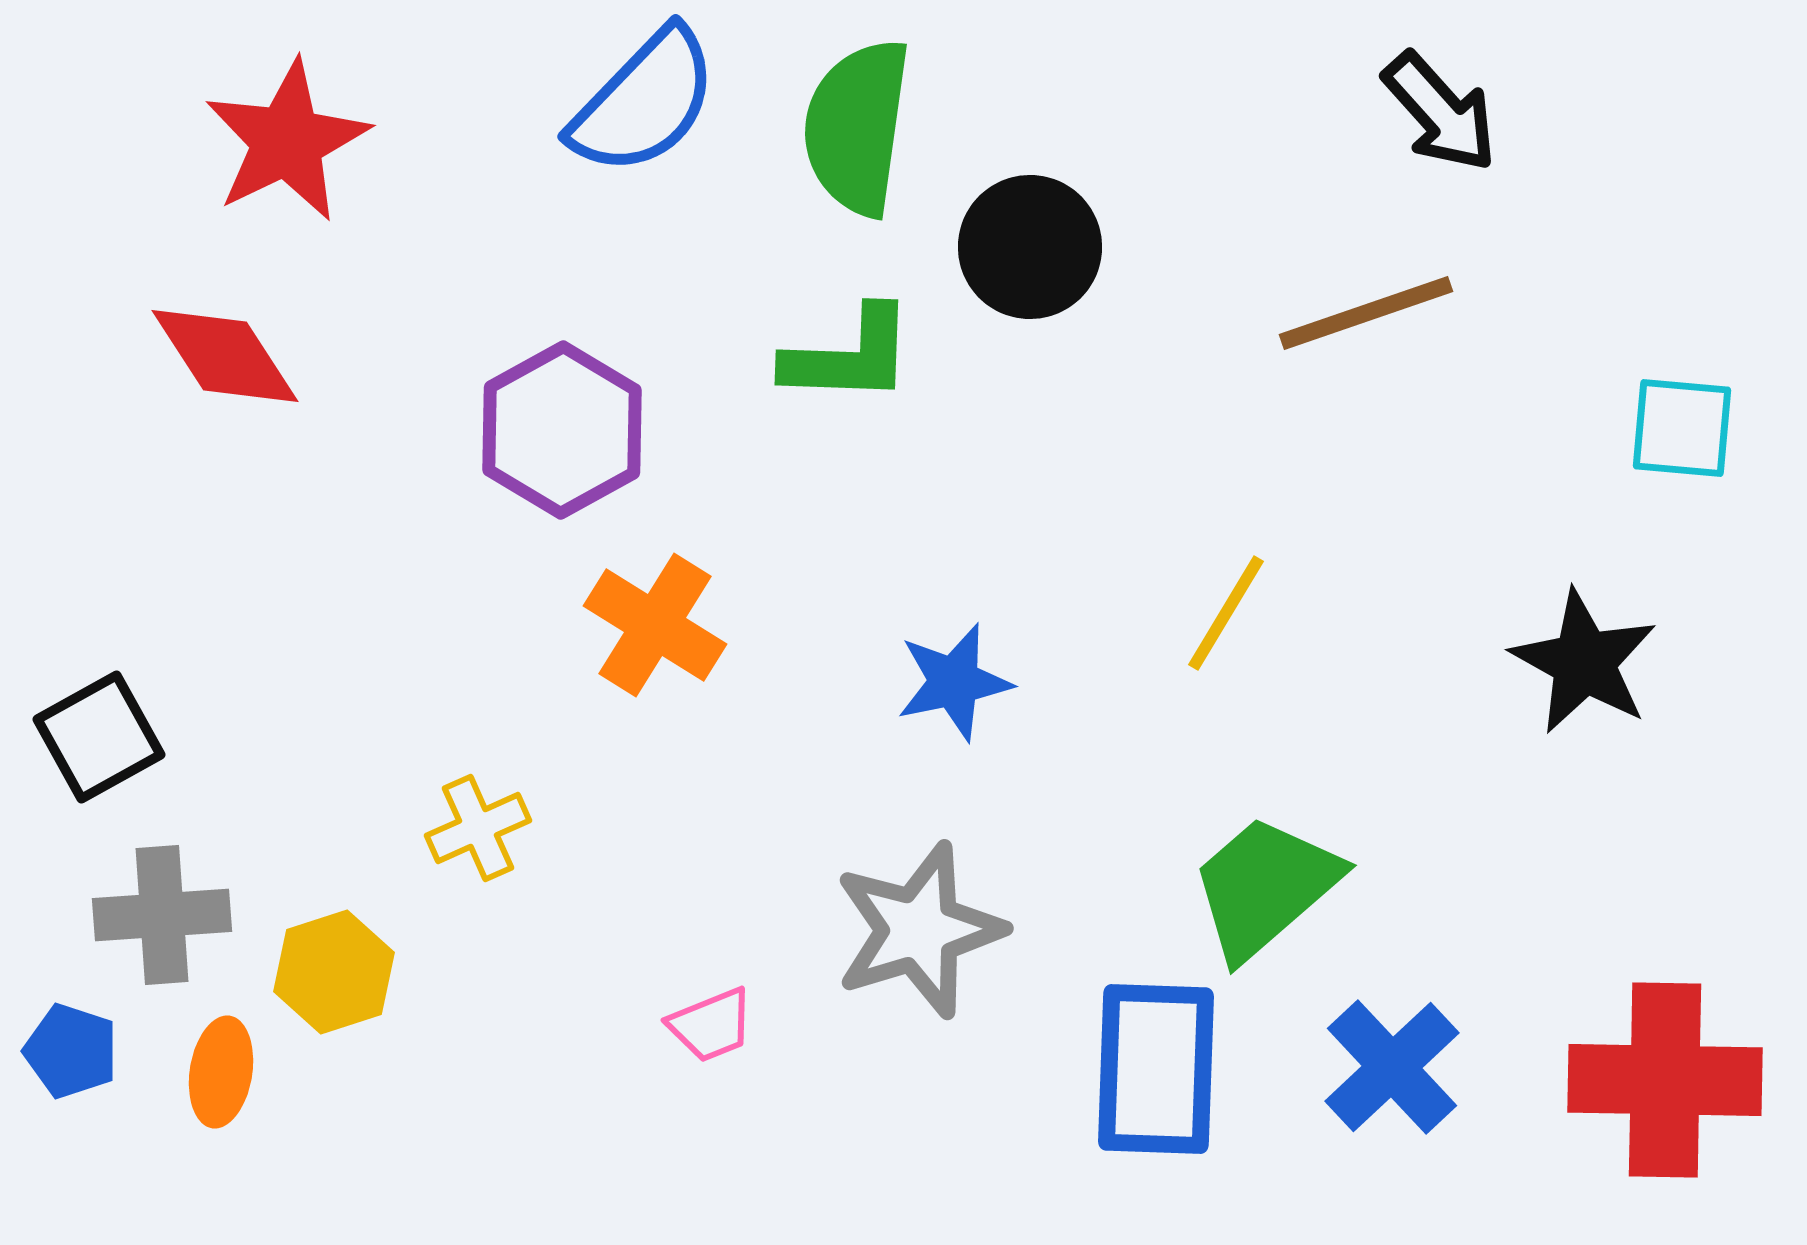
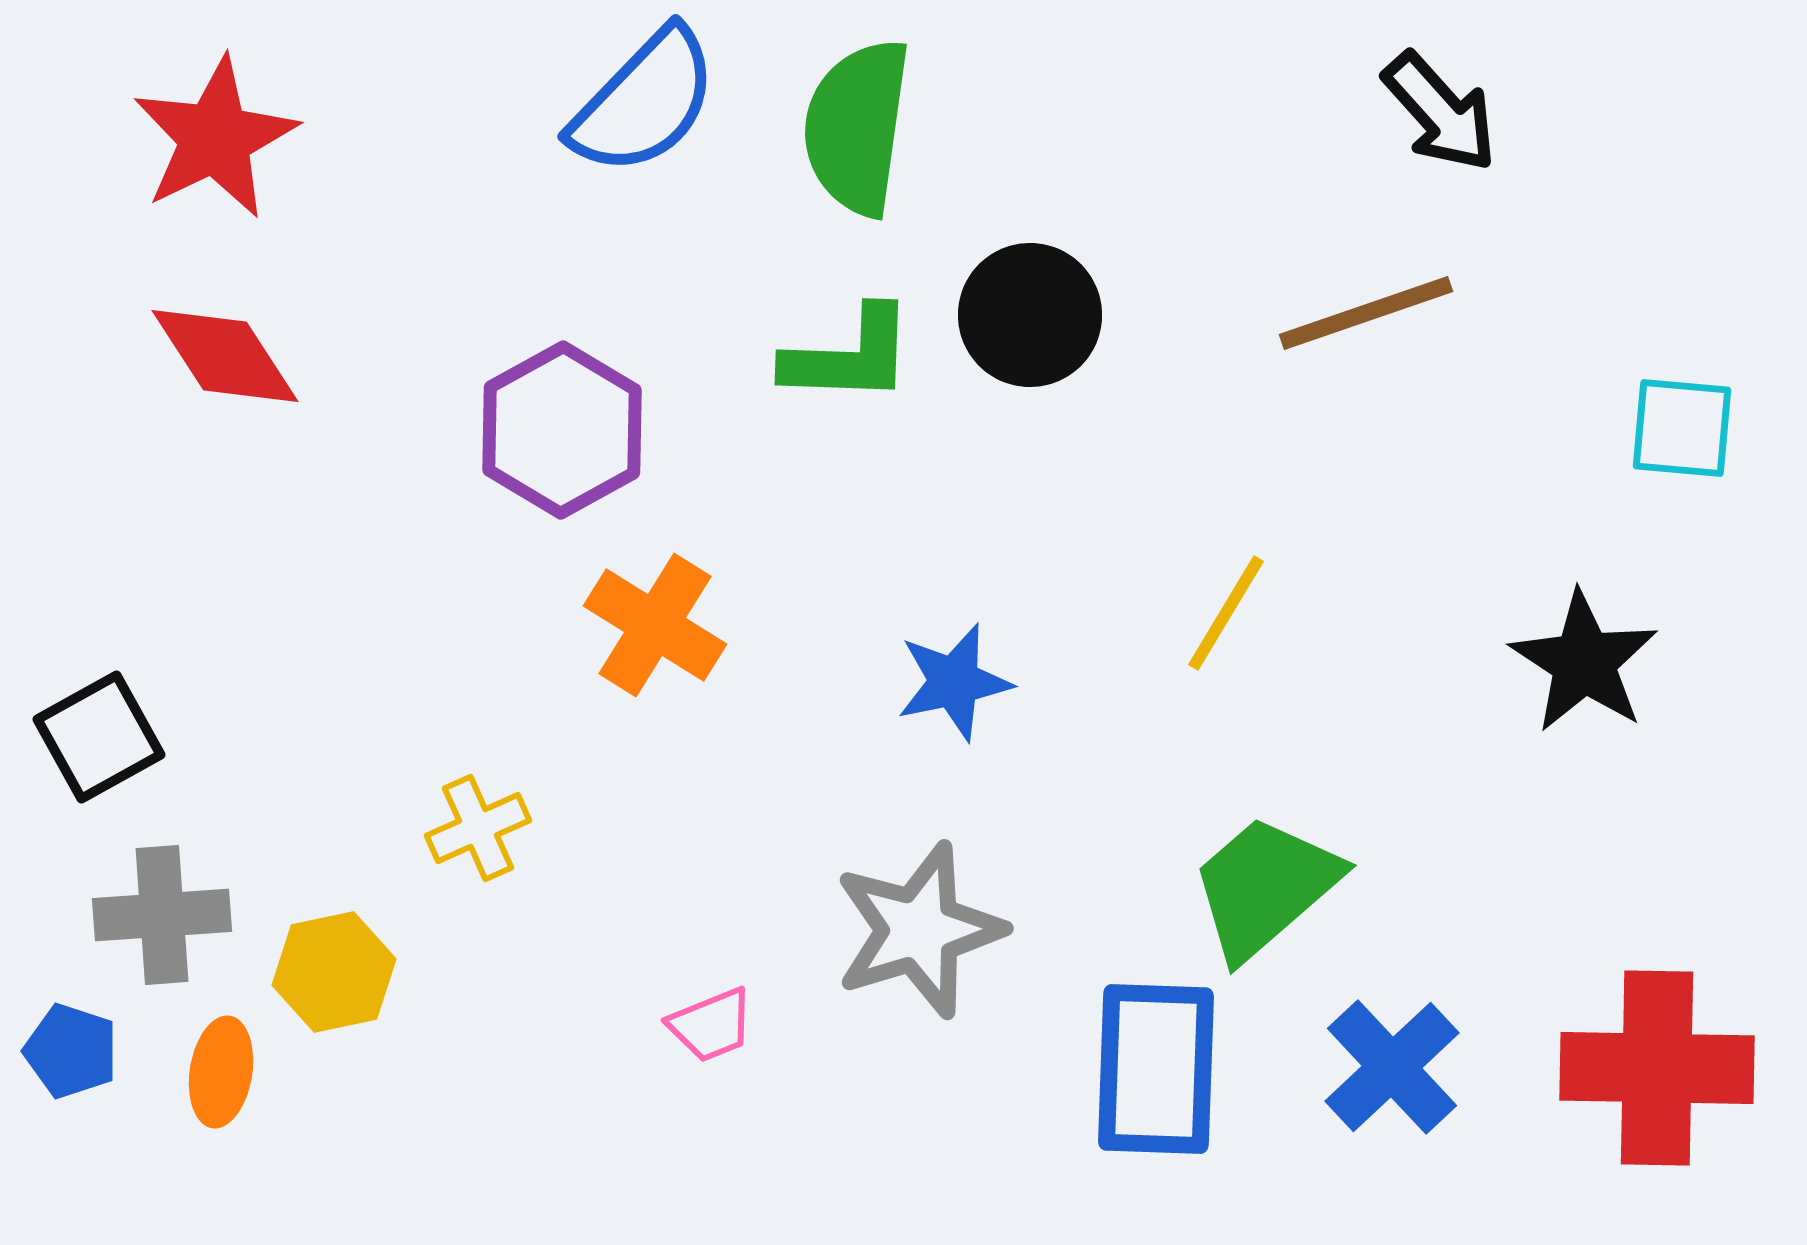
red star: moved 72 px left, 3 px up
black circle: moved 68 px down
black star: rotated 4 degrees clockwise
yellow hexagon: rotated 6 degrees clockwise
red cross: moved 8 px left, 12 px up
